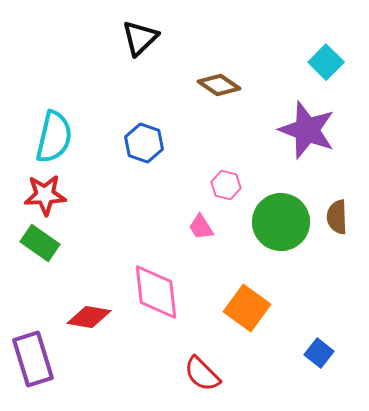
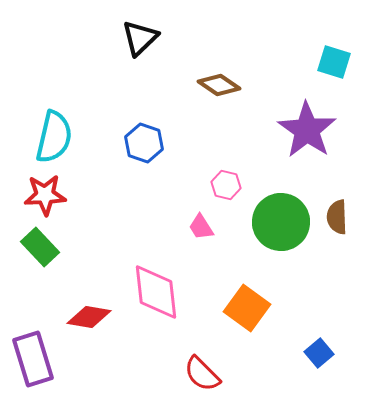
cyan square: moved 8 px right; rotated 28 degrees counterclockwise
purple star: rotated 14 degrees clockwise
green rectangle: moved 4 px down; rotated 12 degrees clockwise
blue square: rotated 12 degrees clockwise
